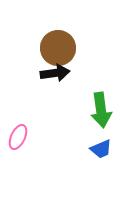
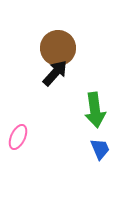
black arrow: rotated 40 degrees counterclockwise
green arrow: moved 6 px left
blue trapezoid: moved 1 px left; rotated 90 degrees counterclockwise
